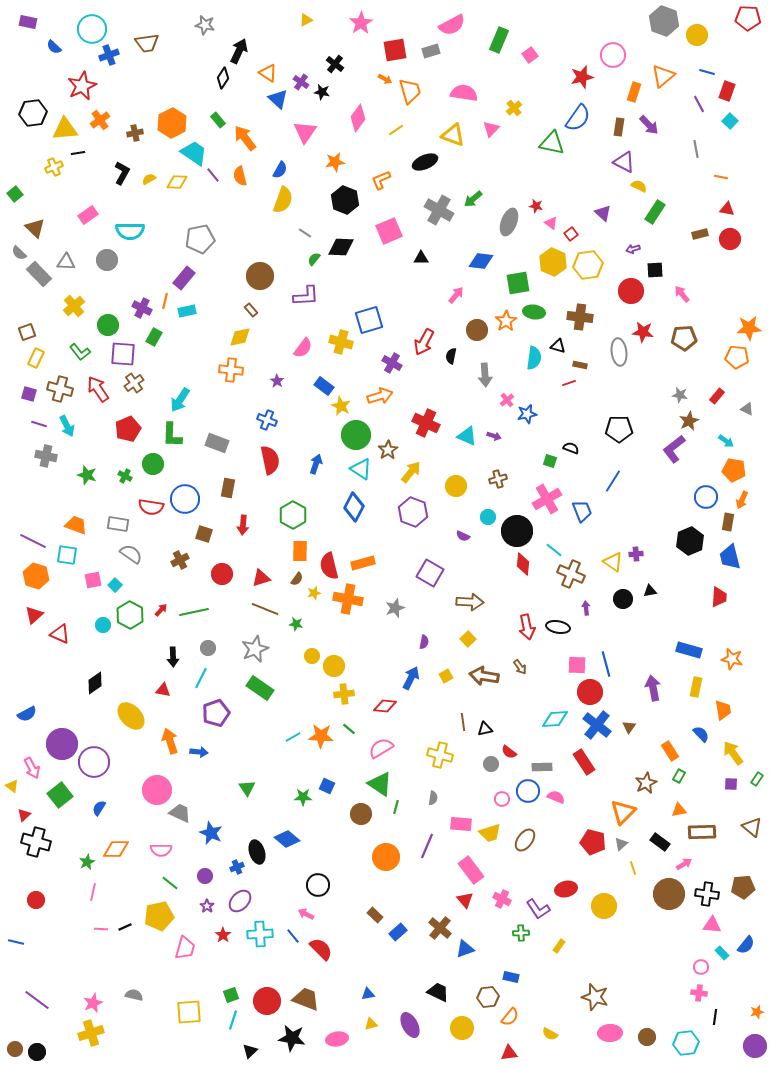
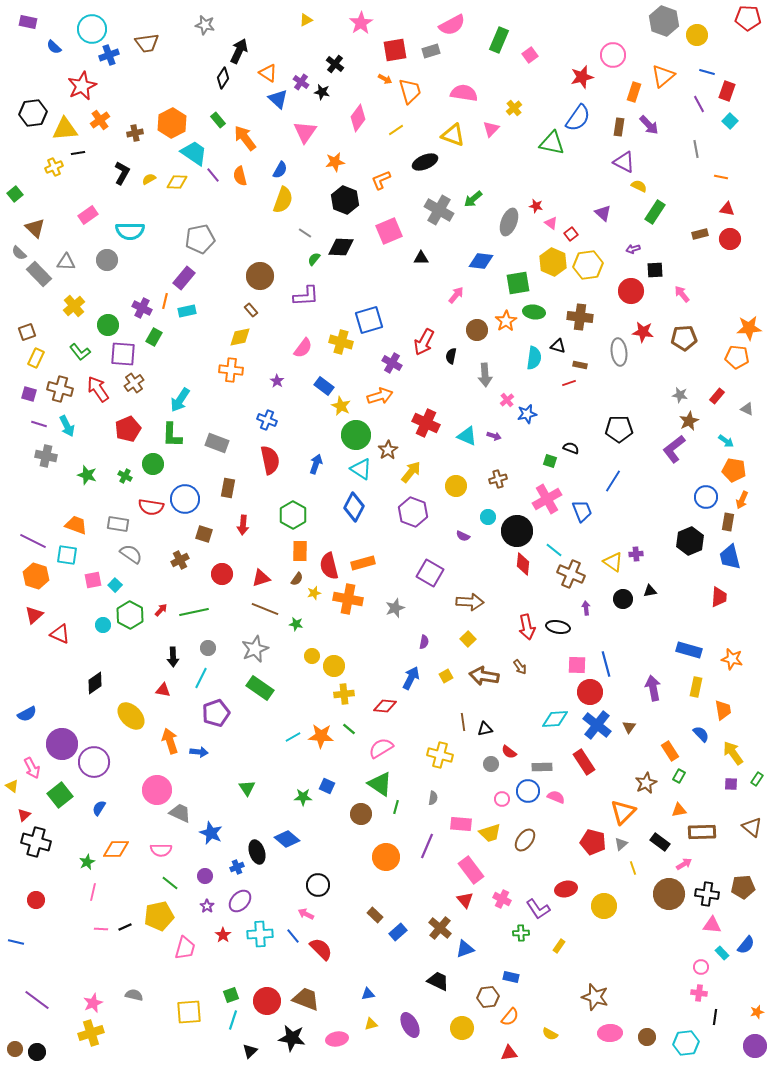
black trapezoid at (438, 992): moved 11 px up
